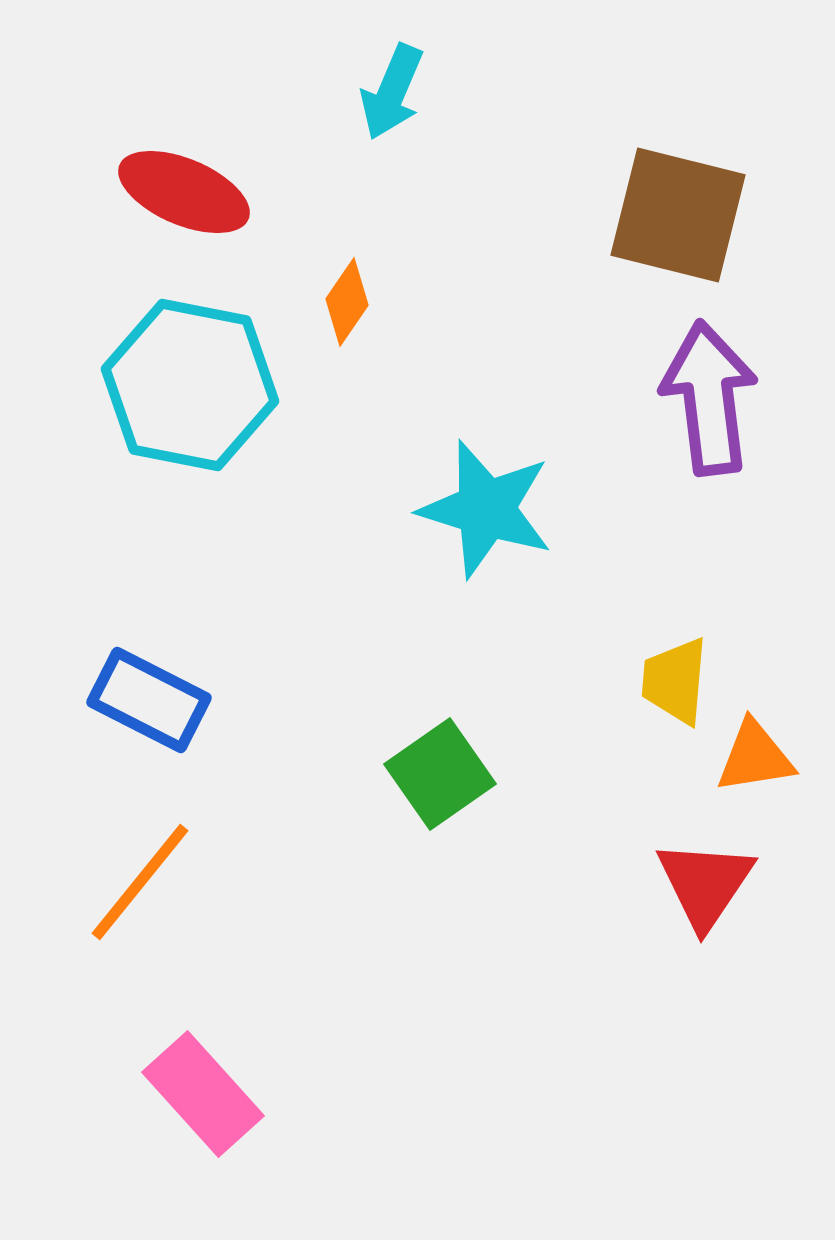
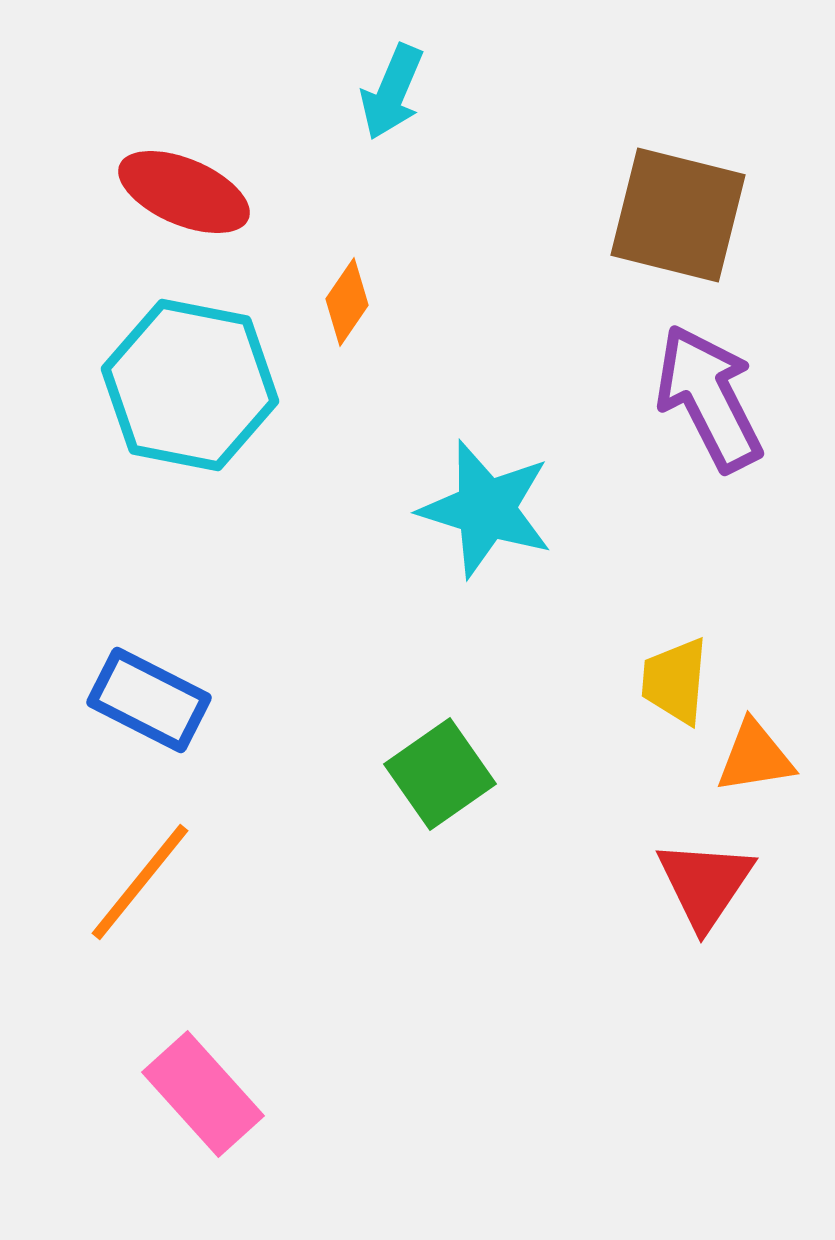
purple arrow: rotated 20 degrees counterclockwise
